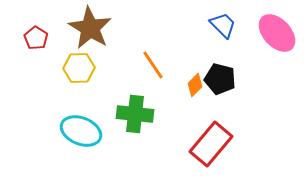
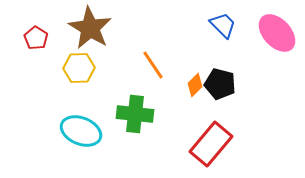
black pentagon: moved 5 px down
